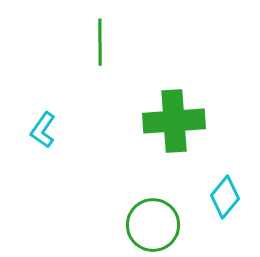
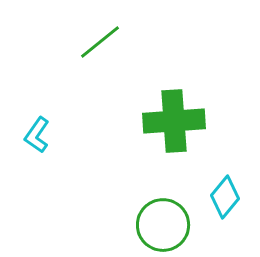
green line: rotated 51 degrees clockwise
cyan L-shape: moved 6 px left, 5 px down
green circle: moved 10 px right
